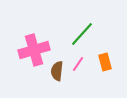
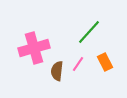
green line: moved 7 px right, 2 px up
pink cross: moved 2 px up
orange rectangle: rotated 12 degrees counterclockwise
